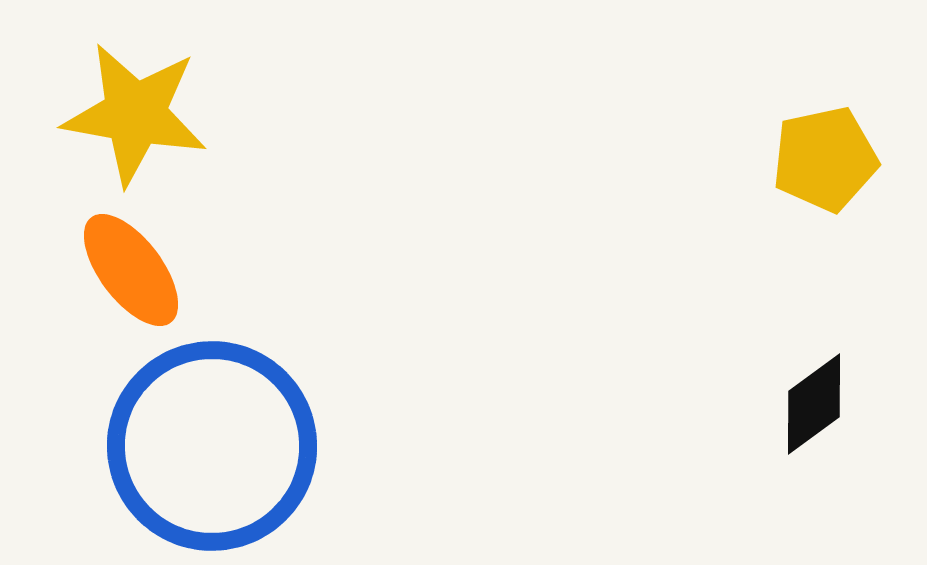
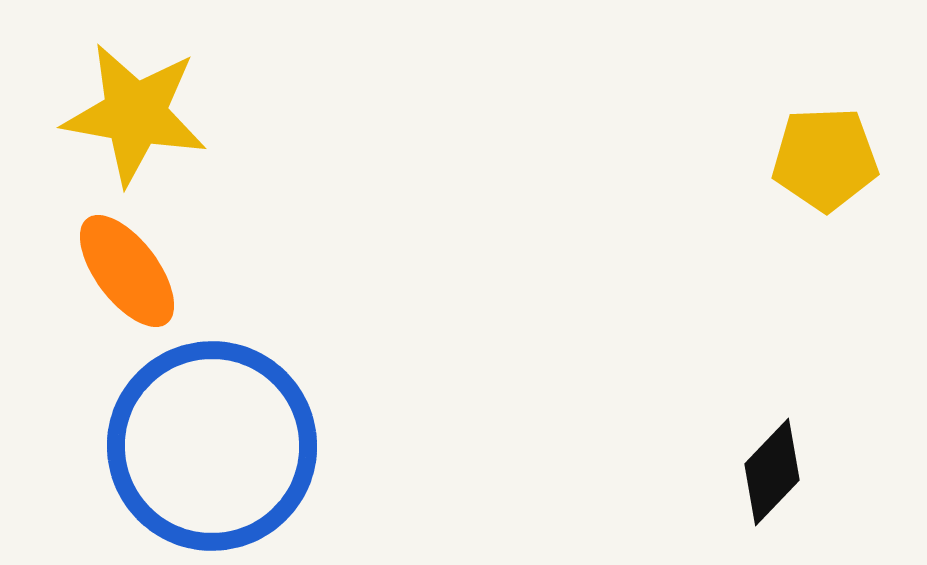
yellow pentagon: rotated 10 degrees clockwise
orange ellipse: moved 4 px left, 1 px down
black diamond: moved 42 px left, 68 px down; rotated 10 degrees counterclockwise
